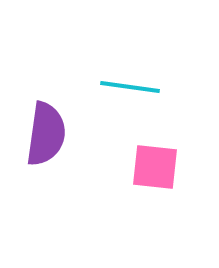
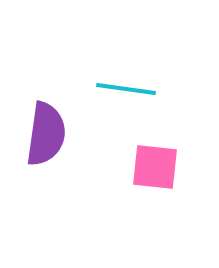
cyan line: moved 4 px left, 2 px down
